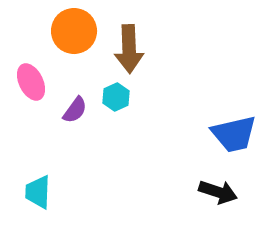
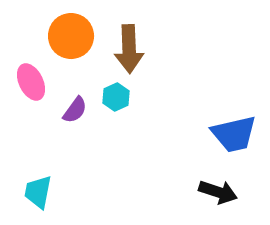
orange circle: moved 3 px left, 5 px down
cyan trapezoid: rotated 9 degrees clockwise
